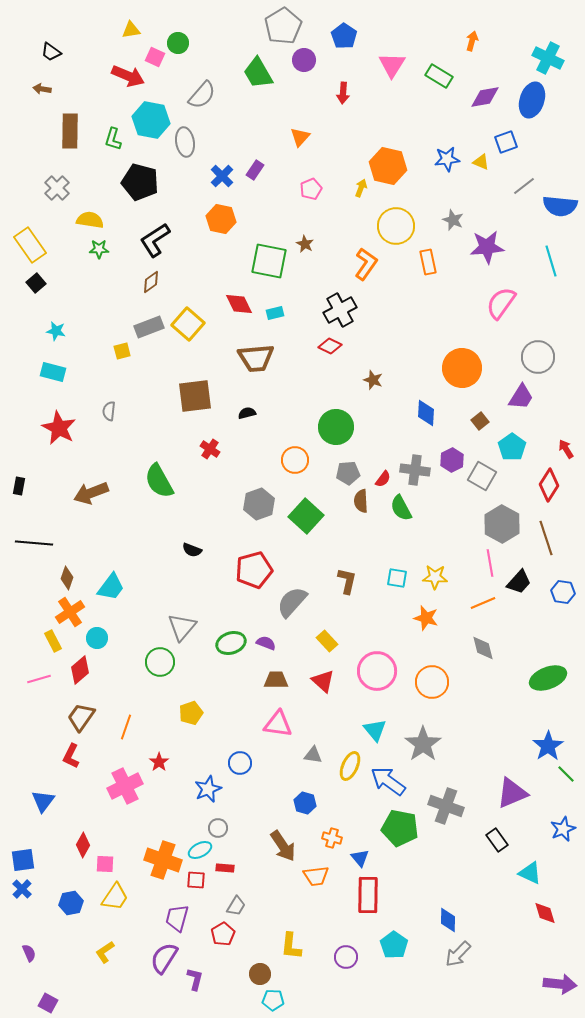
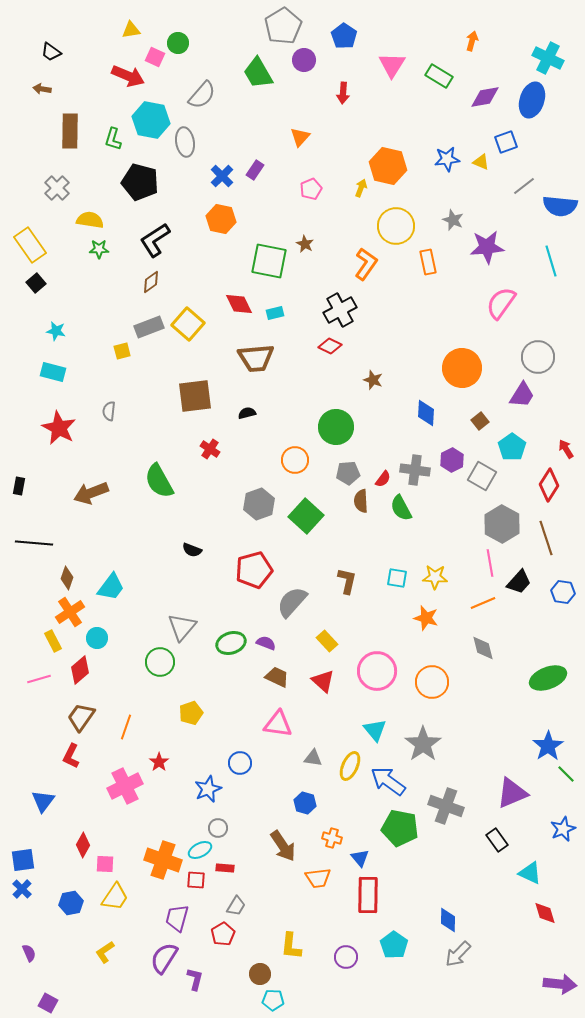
purple trapezoid at (521, 397): moved 1 px right, 2 px up
brown trapezoid at (276, 680): moved 1 px right, 3 px up; rotated 25 degrees clockwise
gray triangle at (313, 755): moved 3 px down
orange trapezoid at (316, 876): moved 2 px right, 2 px down
